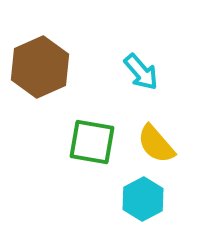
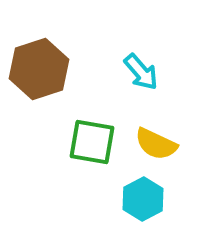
brown hexagon: moved 1 px left, 2 px down; rotated 6 degrees clockwise
yellow semicircle: rotated 24 degrees counterclockwise
